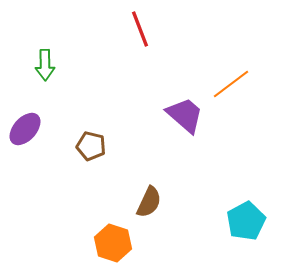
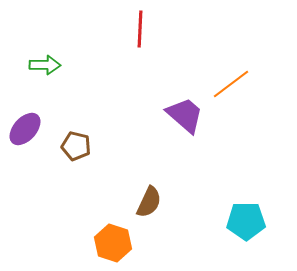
red line: rotated 24 degrees clockwise
green arrow: rotated 88 degrees counterclockwise
brown pentagon: moved 15 px left
cyan pentagon: rotated 27 degrees clockwise
